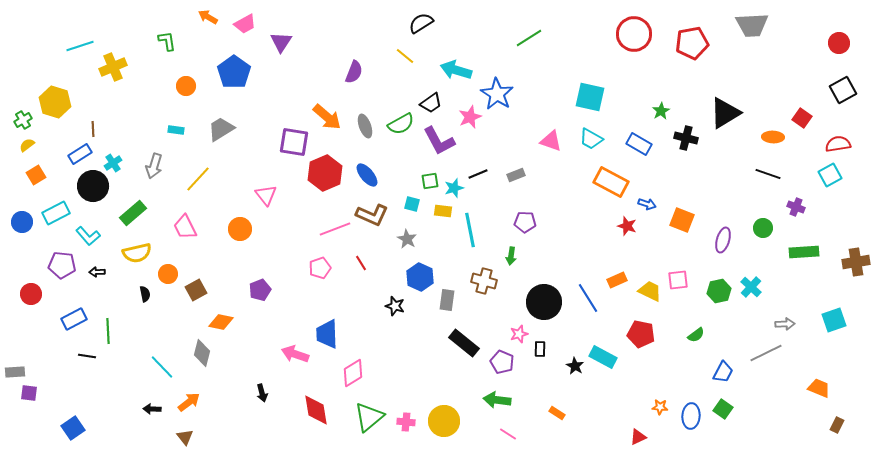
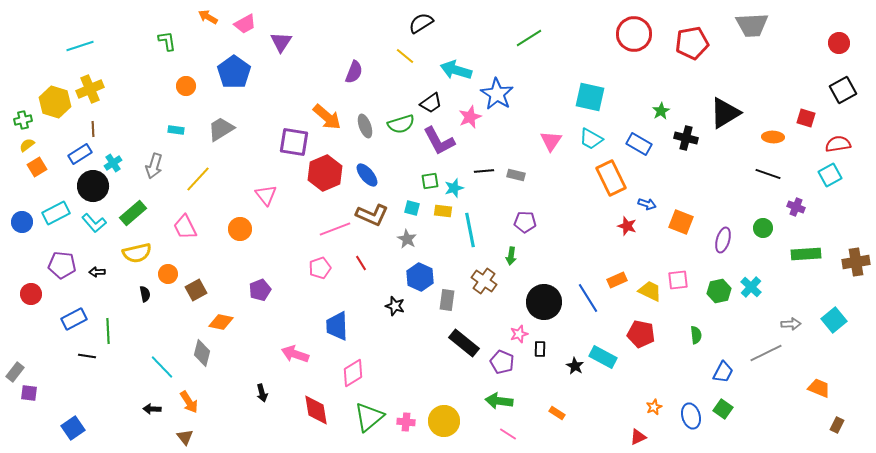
yellow cross at (113, 67): moved 23 px left, 22 px down
red square at (802, 118): moved 4 px right; rotated 18 degrees counterclockwise
green cross at (23, 120): rotated 18 degrees clockwise
green semicircle at (401, 124): rotated 12 degrees clockwise
pink triangle at (551, 141): rotated 45 degrees clockwise
black line at (478, 174): moved 6 px right, 3 px up; rotated 18 degrees clockwise
orange square at (36, 175): moved 1 px right, 8 px up
gray rectangle at (516, 175): rotated 36 degrees clockwise
orange rectangle at (611, 182): moved 4 px up; rotated 36 degrees clockwise
cyan square at (412, 204): moved 4 px down
orange square at (682, 220): moved 1 px left, 2 px down
cyan L-shape at (88, 236): moved 6 px right, 13 px up
green rectangle at (804, 252): moved 2 px right, 2 px down
brown cross at (484, 281): rotated 20 degrees clockwise
cyan square at (834, 320): rotated 20 degrees counterclockwise
gray arrow at (785, 324): moved 6 px right
blue trapezoid at (327, 334): moved 10 px right, 8 px up
green semicircle at (696, 335): rotated 60 degrees counterclockwise
gray rectangle at (15, 372): rotated 48 degrees counterclockwise
green arrow at (497, 400): moved 2 px right, 1 px down
orange arrow at (189, 402): rotated 95 degrees clockwise
orange star at (660, 407): moved 6 px left; rotated 28 degrees counterclockwise
blue ellipse at (691, 416): rotated 20 degrees counterclockwise
